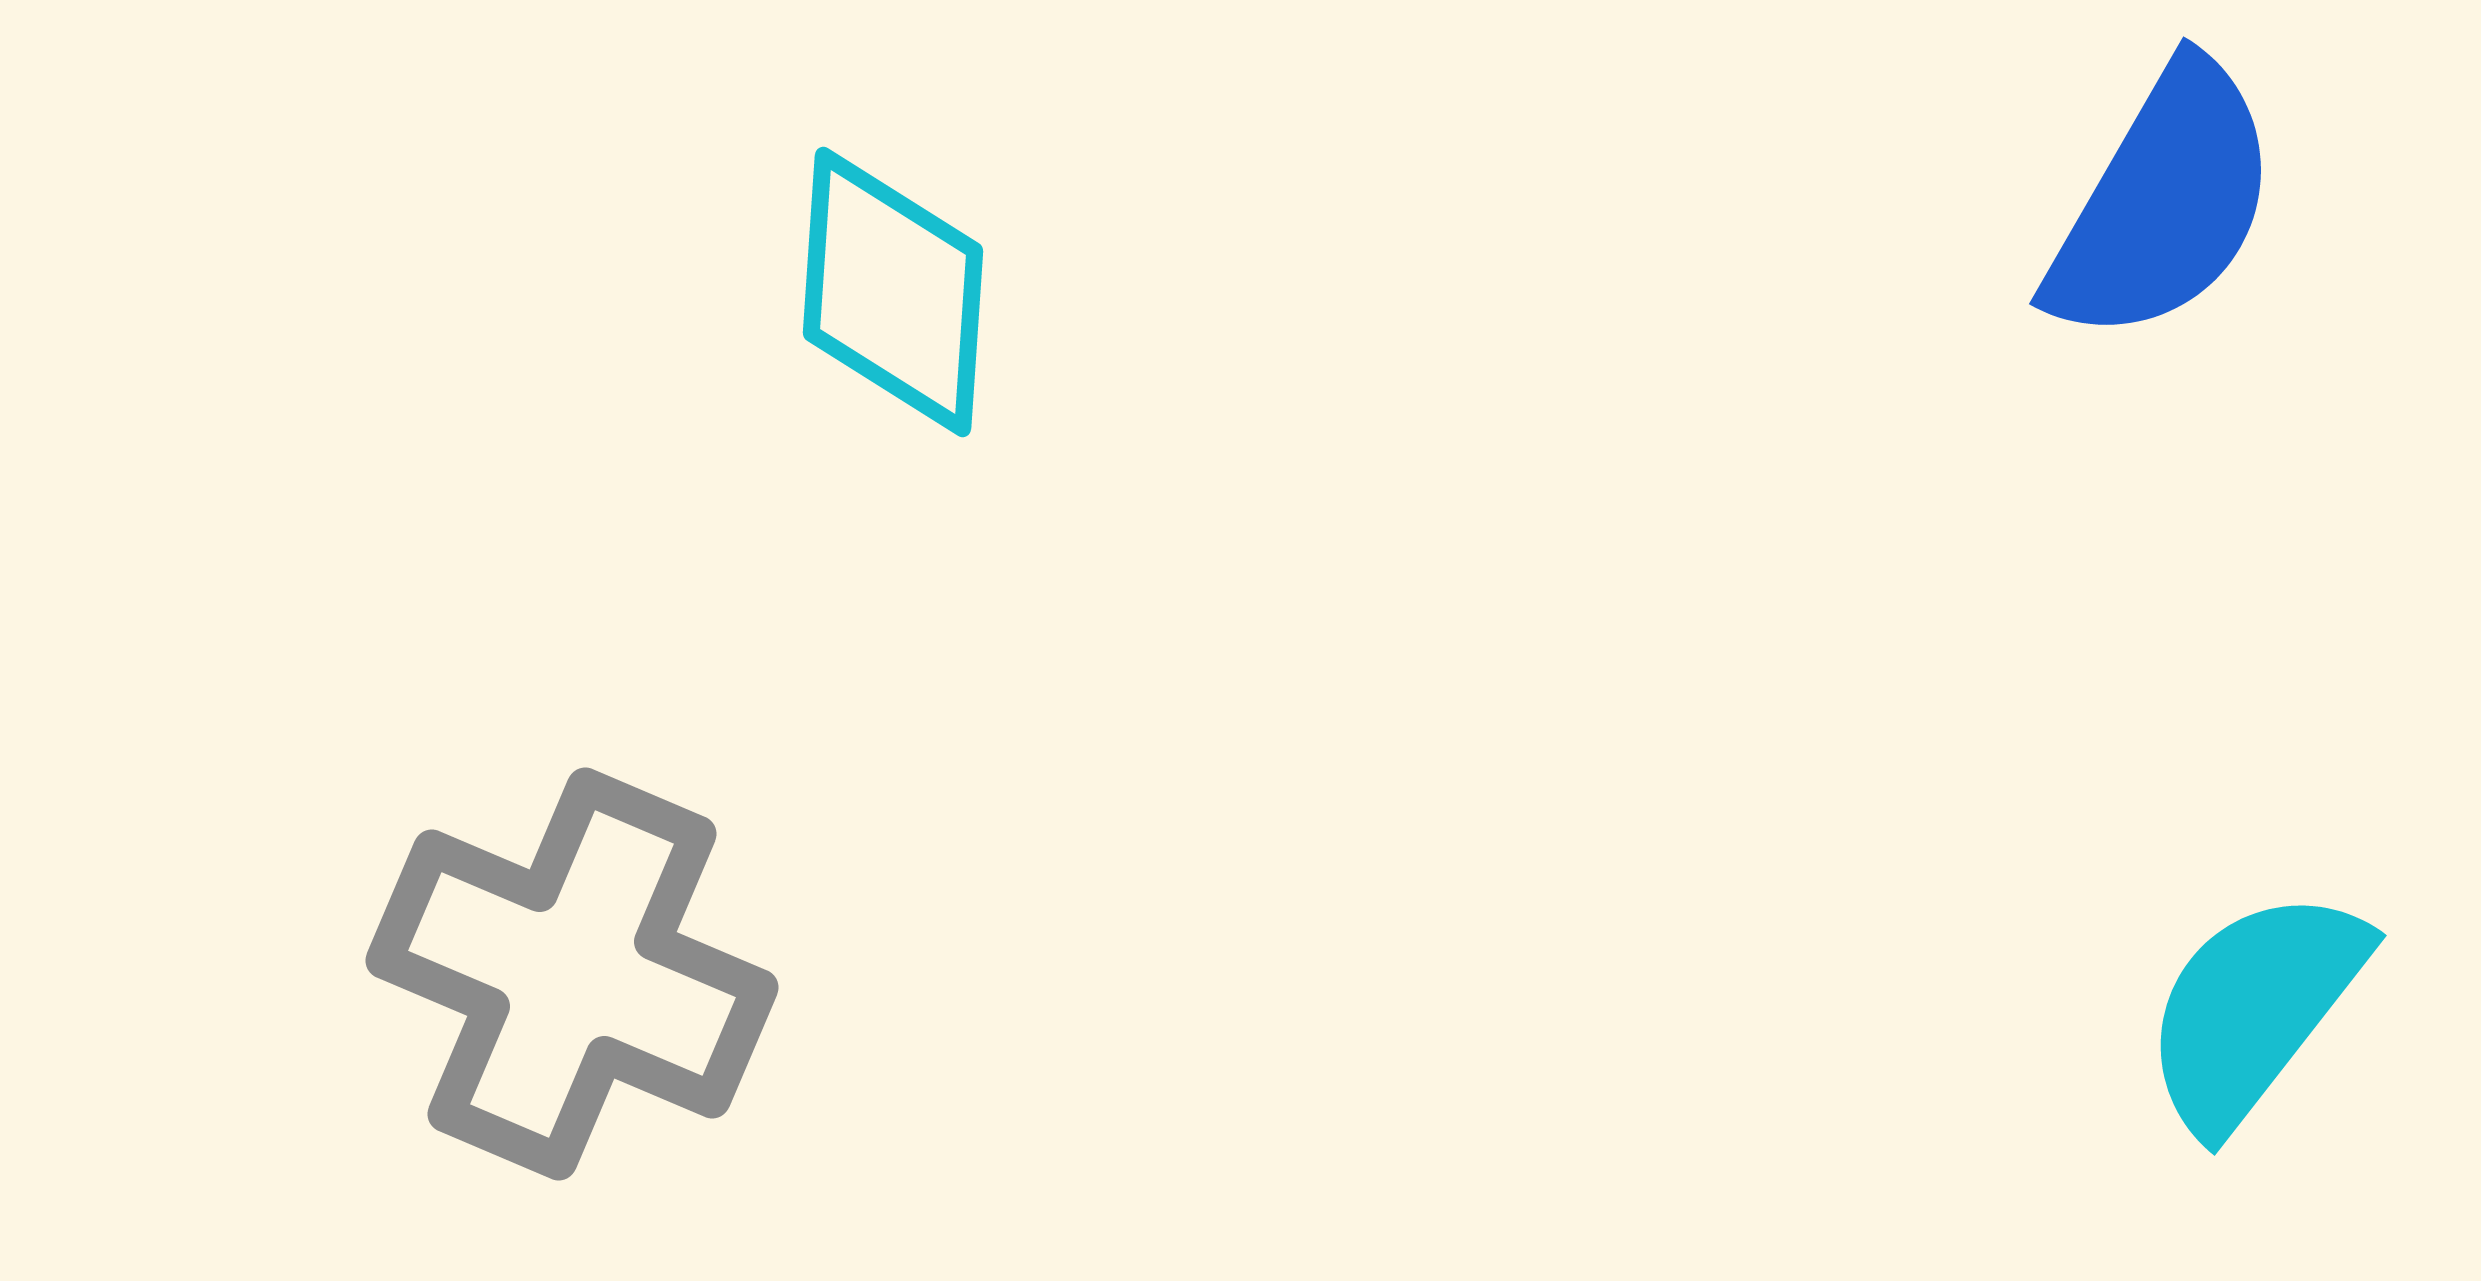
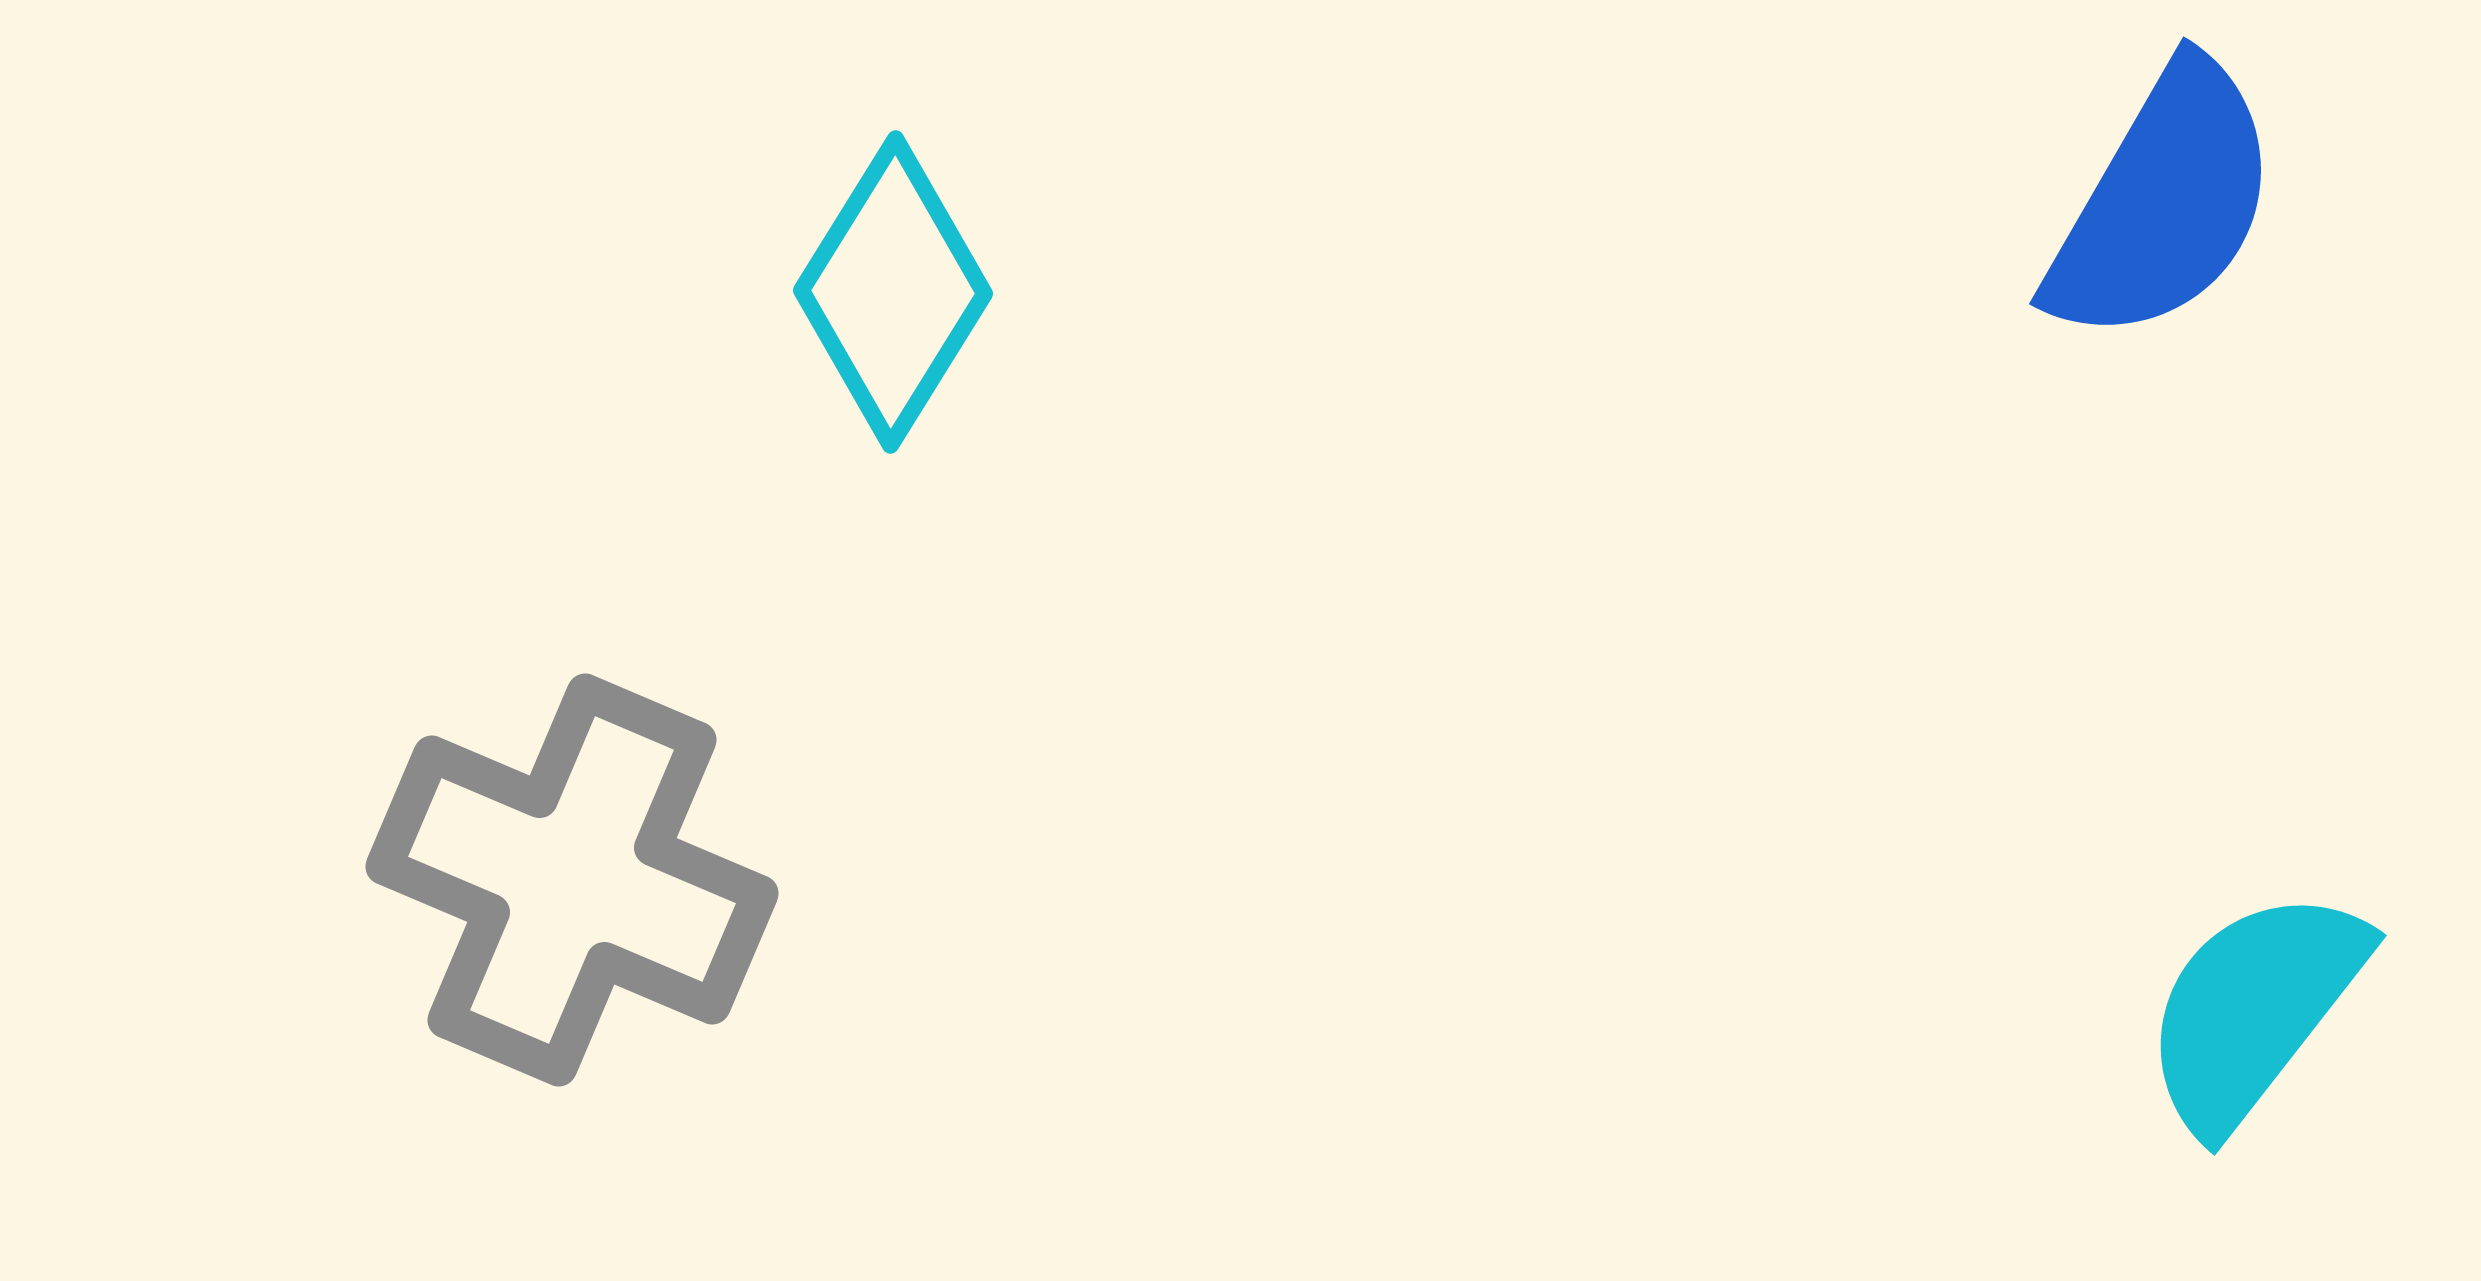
cyan diamond: rotated 28 degrees clockwise
gray cross: moved 94 px up
